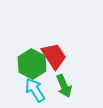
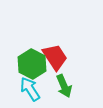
red trapezoid: moved 1 px right, 1 px down
cyan arrow: moved 5 px left, 1 px up
